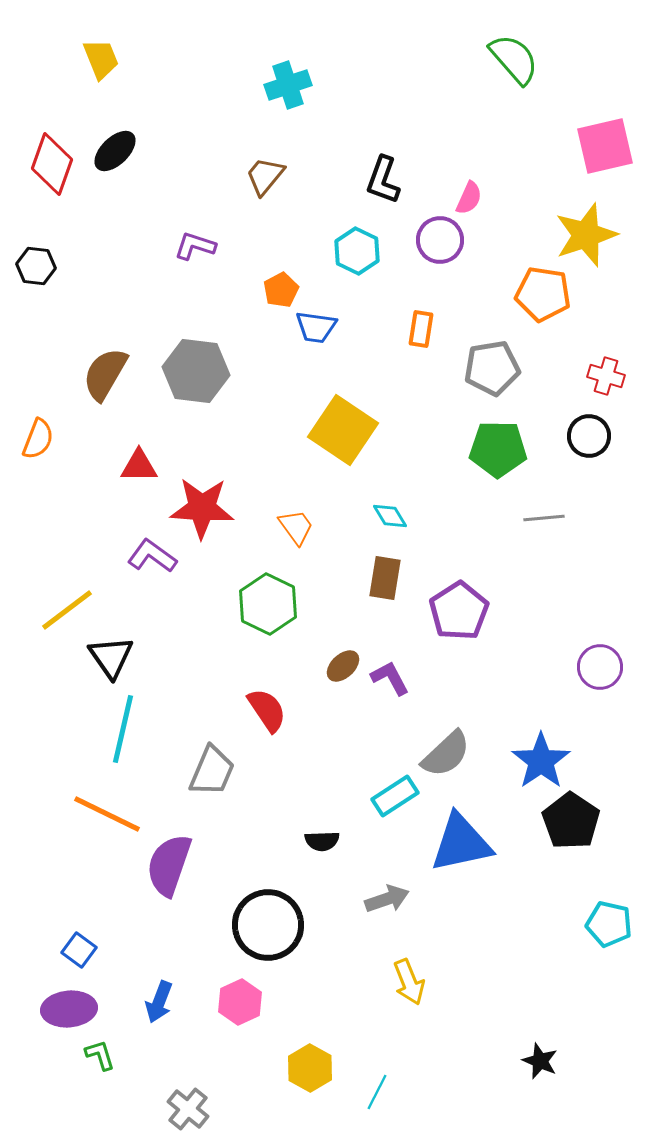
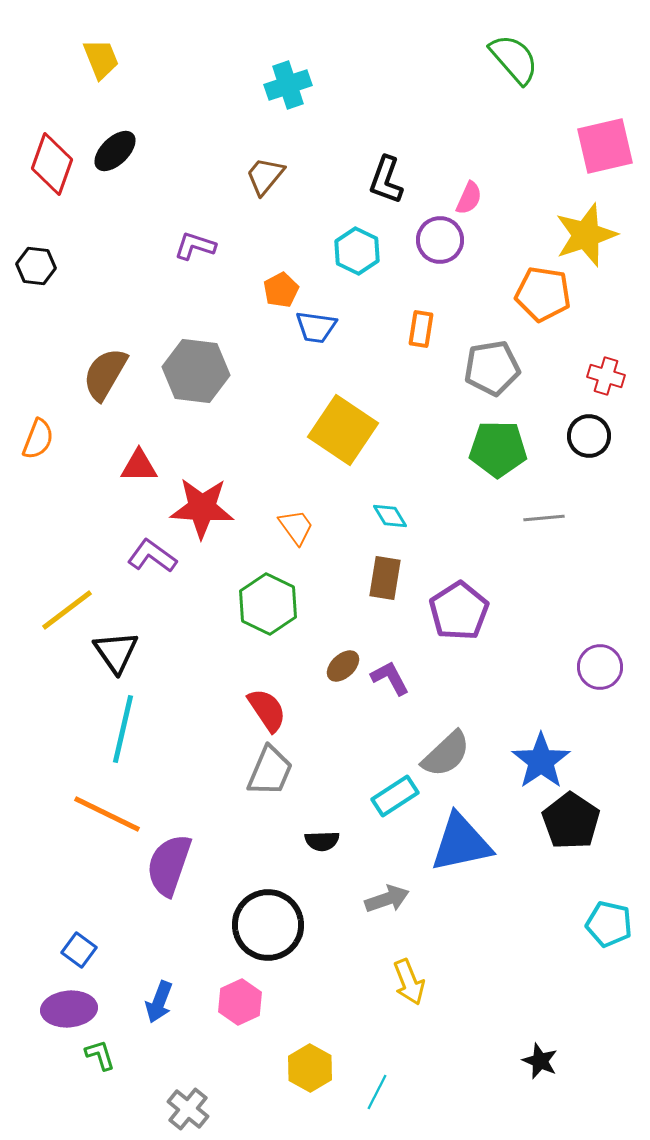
black L-shape at (383, 180): moved 3 px right
black triangle at (111, 657): moved 5 px right, 5 px up
gray trapezoid at (212, 771): moved 58 px right
